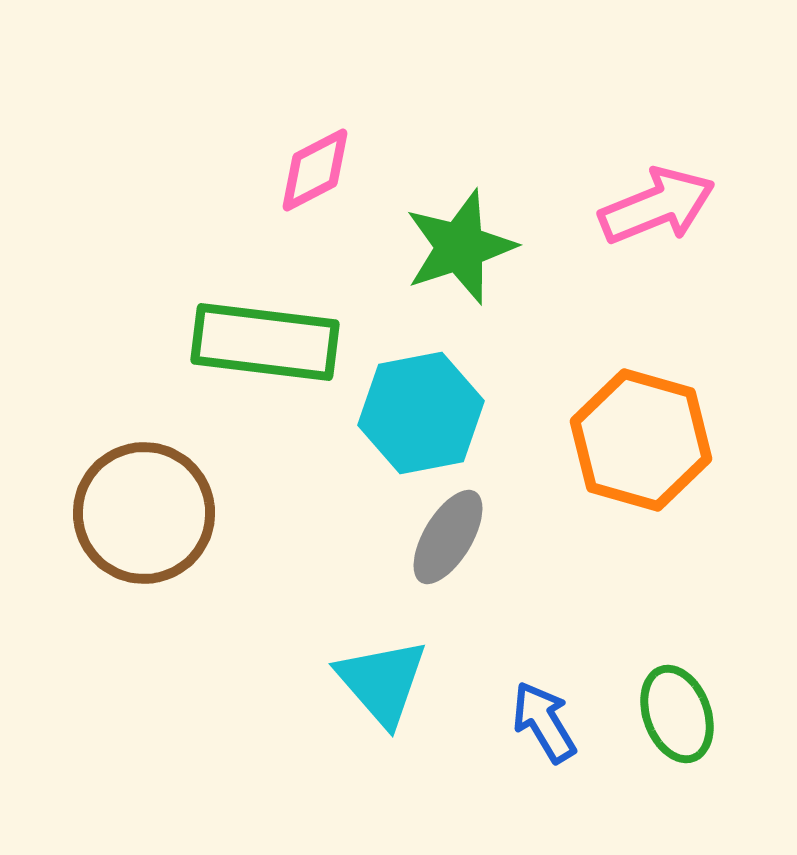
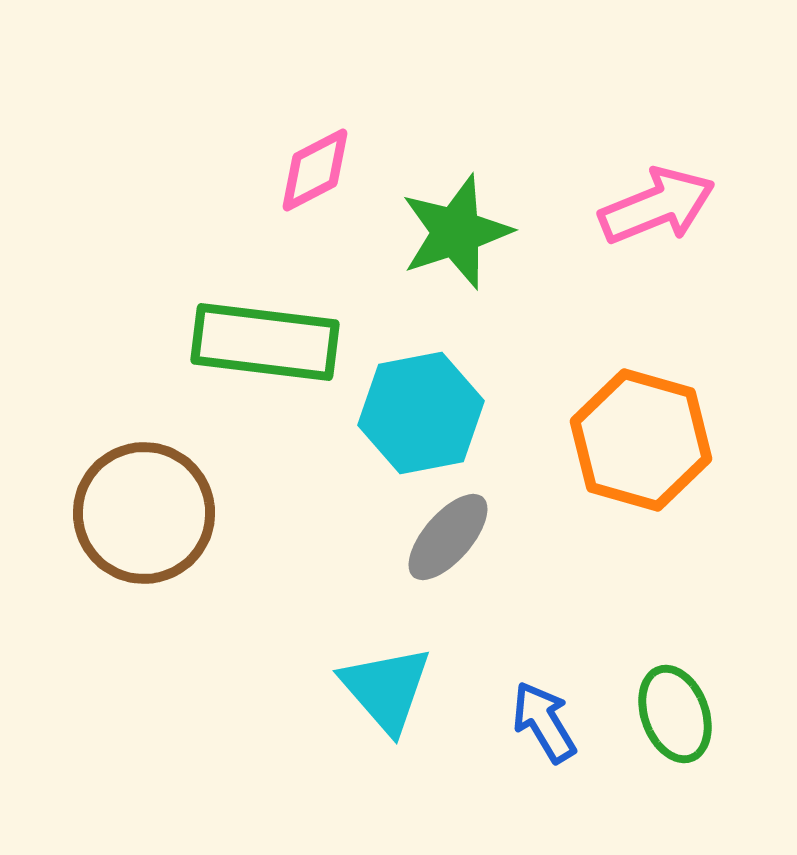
green star: moved 4 px left, 15 px up
gray ellipse: rotated 10 degrees clockwise
cyan triangle: moved 4 px right, 7 px down
green ellipse: moved 2 px left
